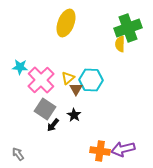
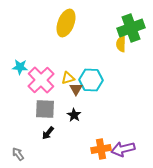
green cross: moved 3 px right
yellow semicircle: moved 1 px right
yellow triangle: rotated 24 degrees clockwise
gray square: rotated 30 degrees counterclockwise
black arrow: moved 5 px left, 8 px down
orange cross: moved 1 px right, 2 px up; rotated 18 degrees counterclockwise
